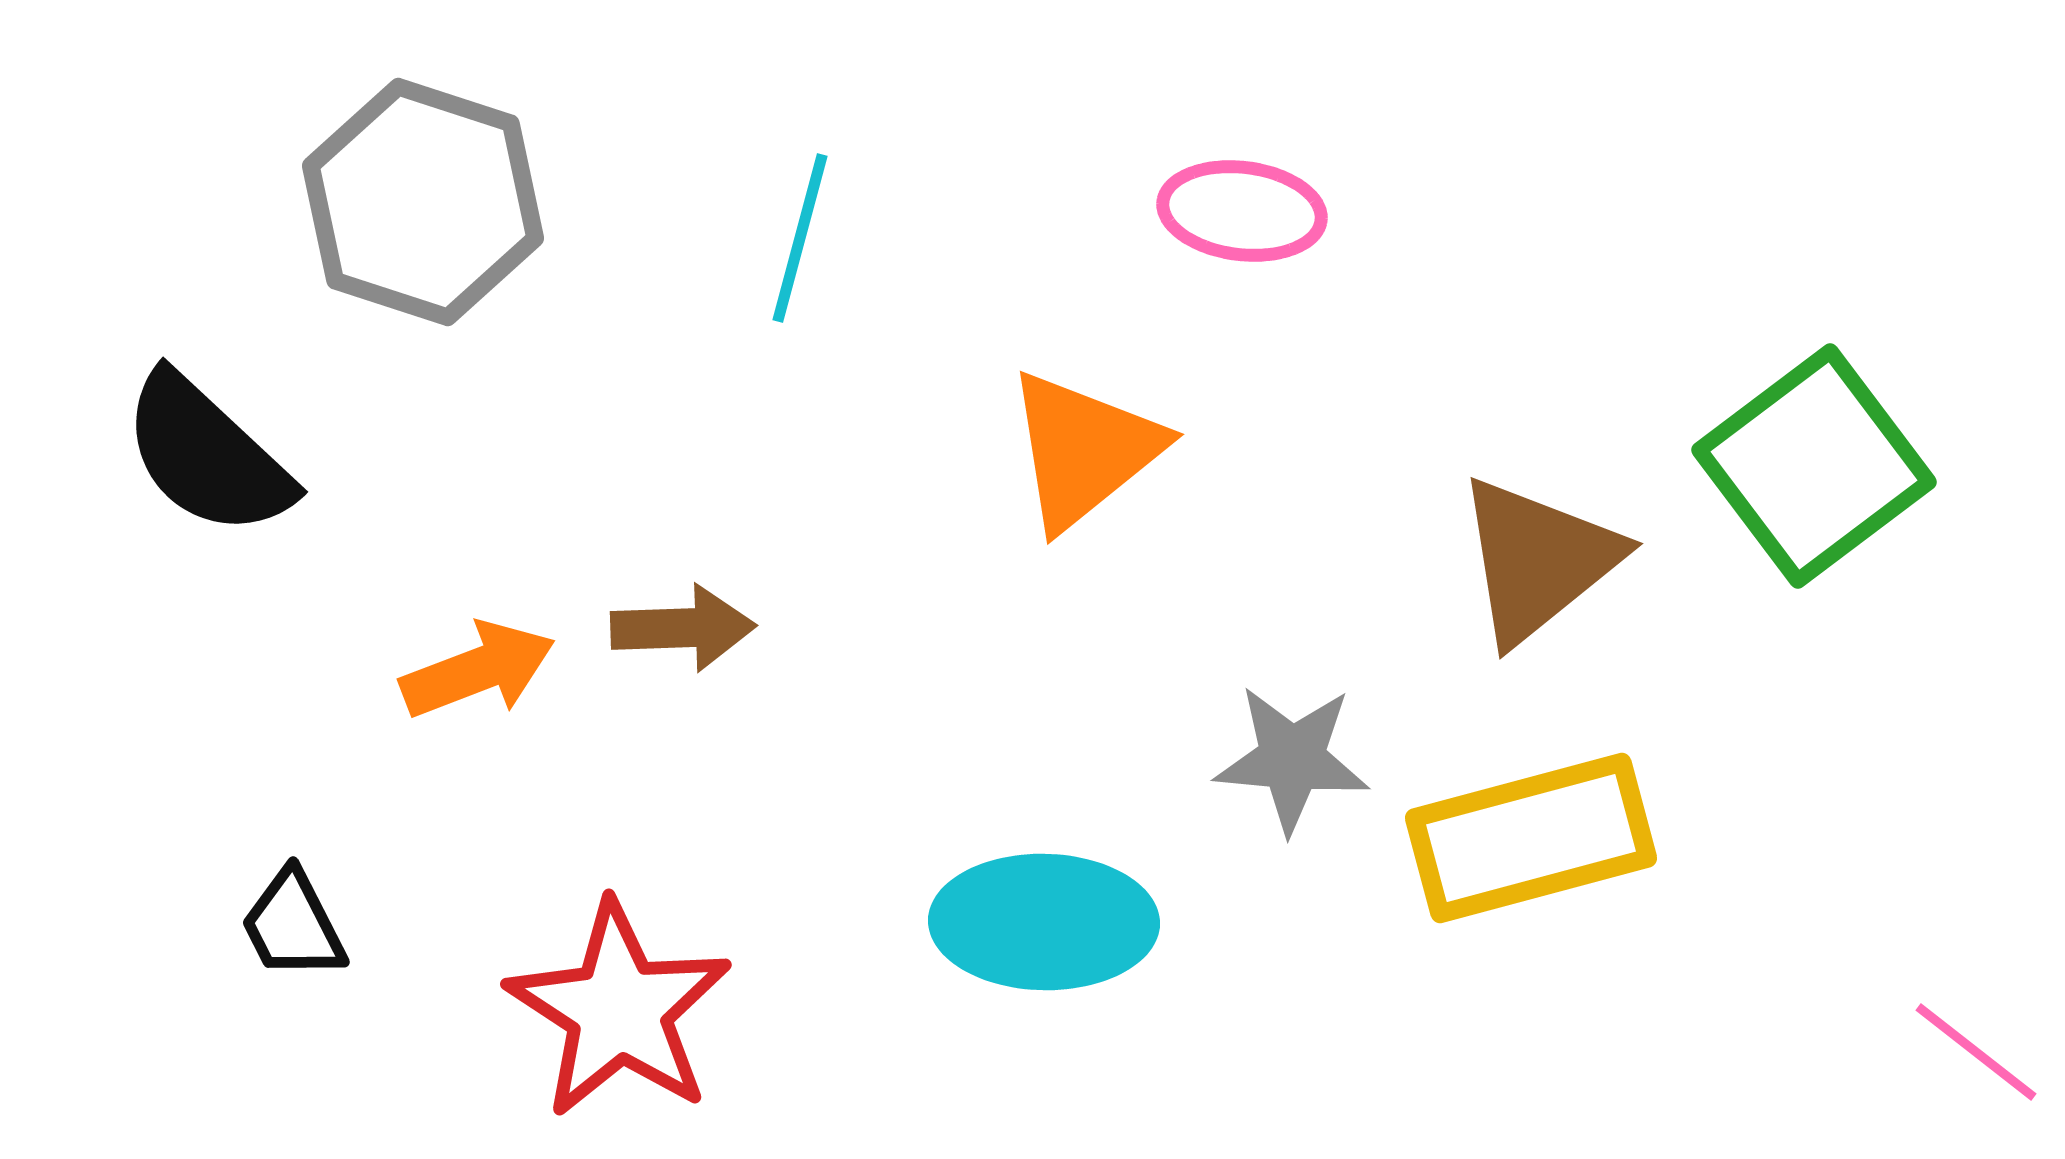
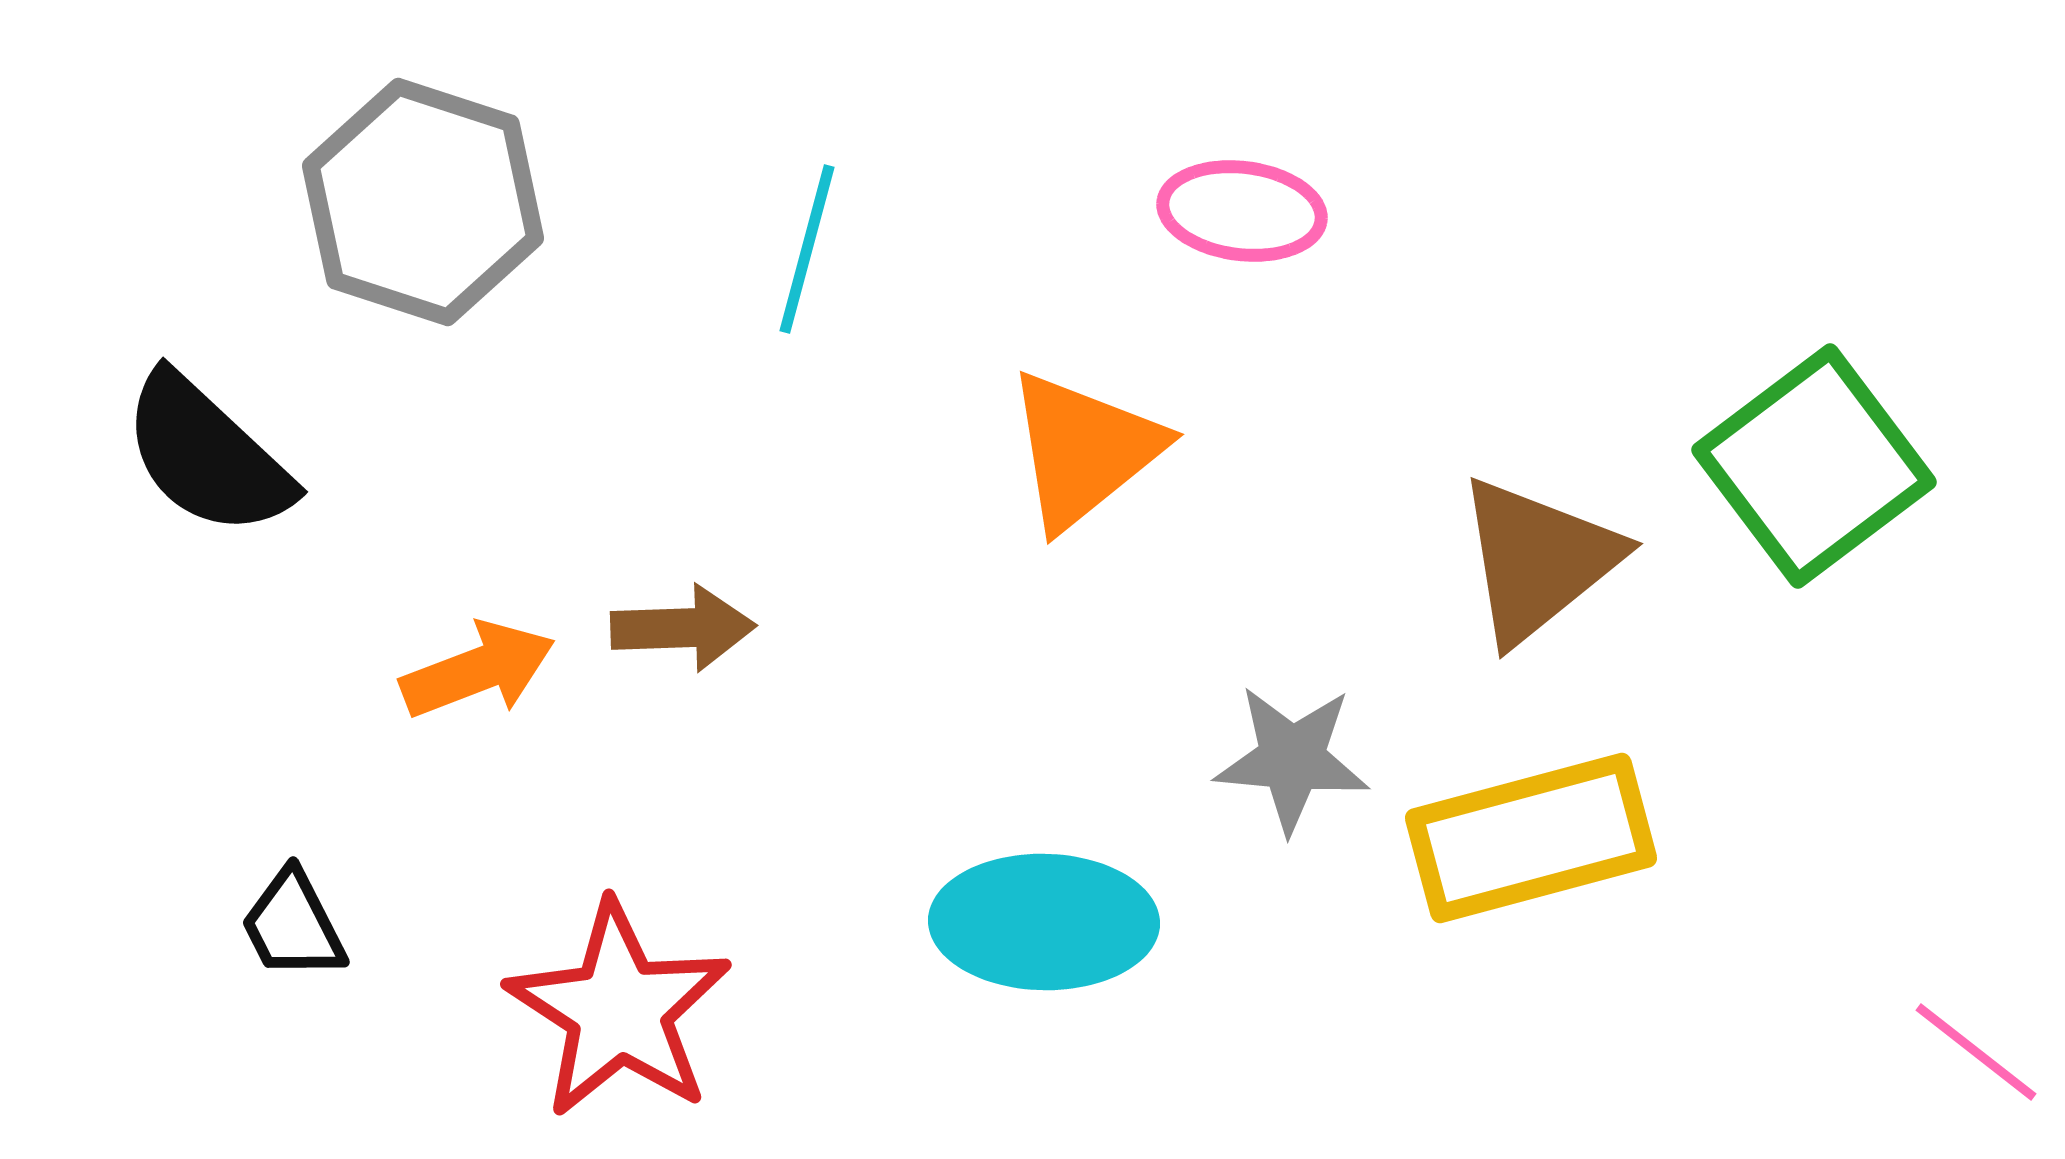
cyan line: moved 7 px right, 11 px down
